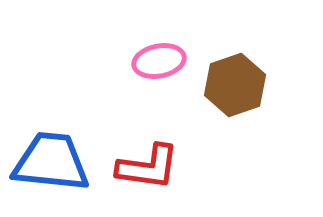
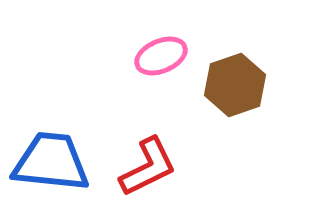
pink ellipse: moved 2 px right, 5 px up; rotated 12 degrees counterclockwise
red L-shape: rotated 34 degrees counterclockwise
